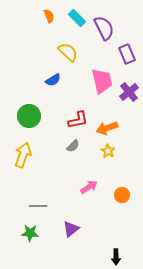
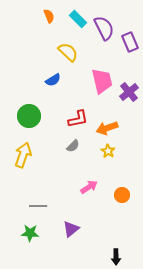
cyan rectangle: moved 1 px right, 1 px down
purple rectangle: moved 3 px right, 12 px up
red L-shape: moved 1 px up
